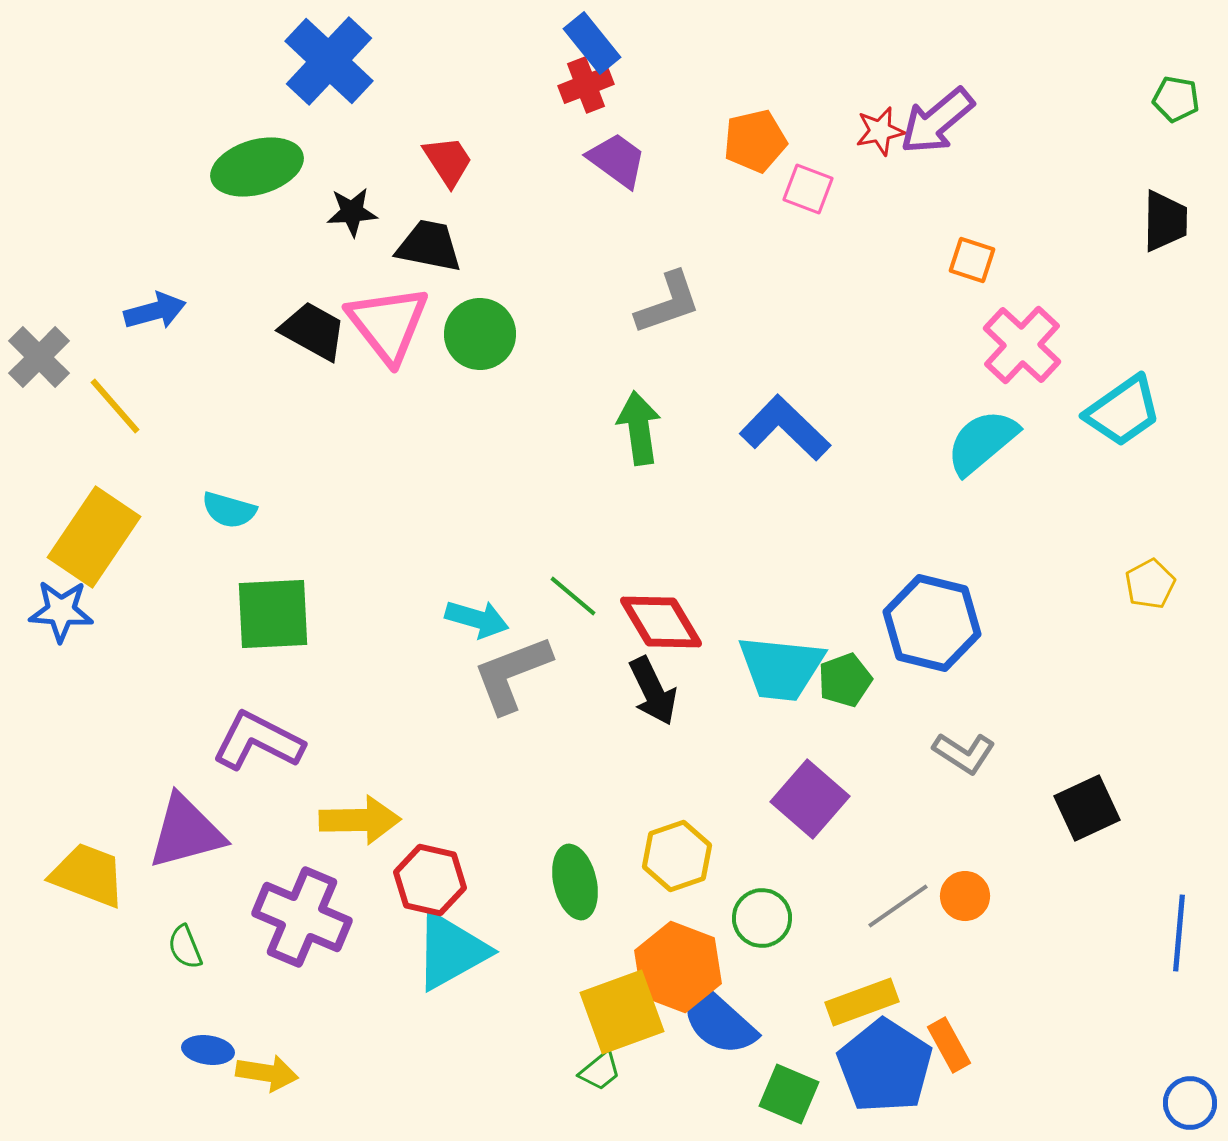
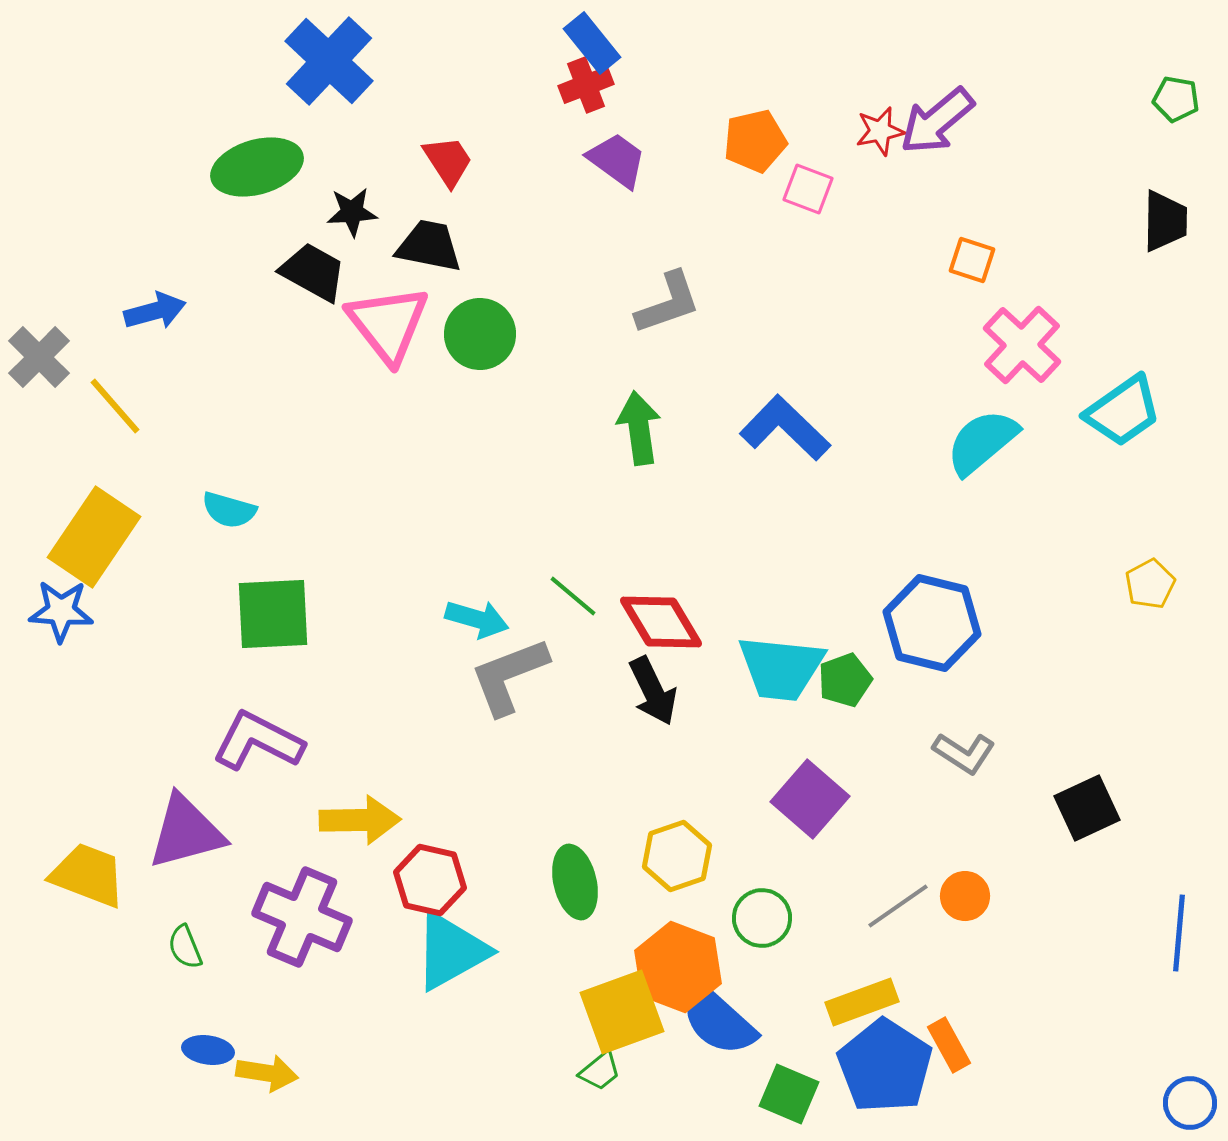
black trapezoid at (313, 331): moved 59 px up
gray L-shape at (512, 674): moved 3 px left, 2 px down
